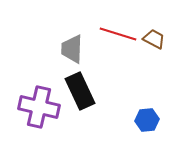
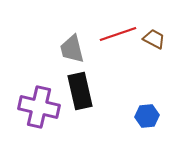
red line: rotated 36 degrees counterclockwise
gray trapezoid: rotated 16 degrees counterclockwise
black rectangle: rotated 12 degrees clockwise
blue hexagon: moved 4 px up
